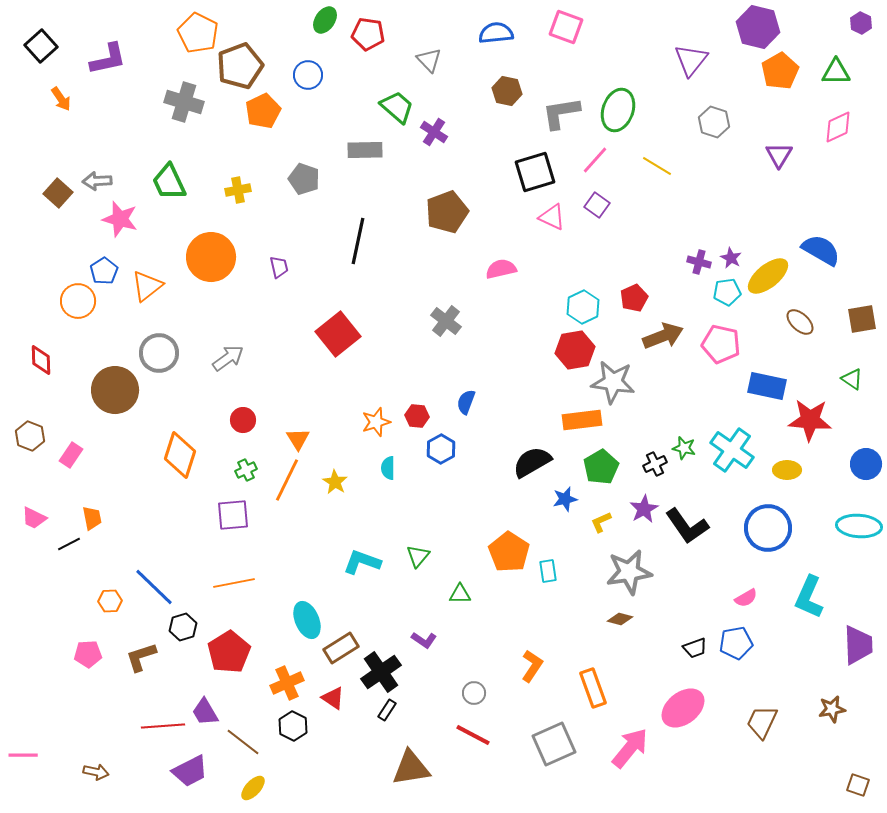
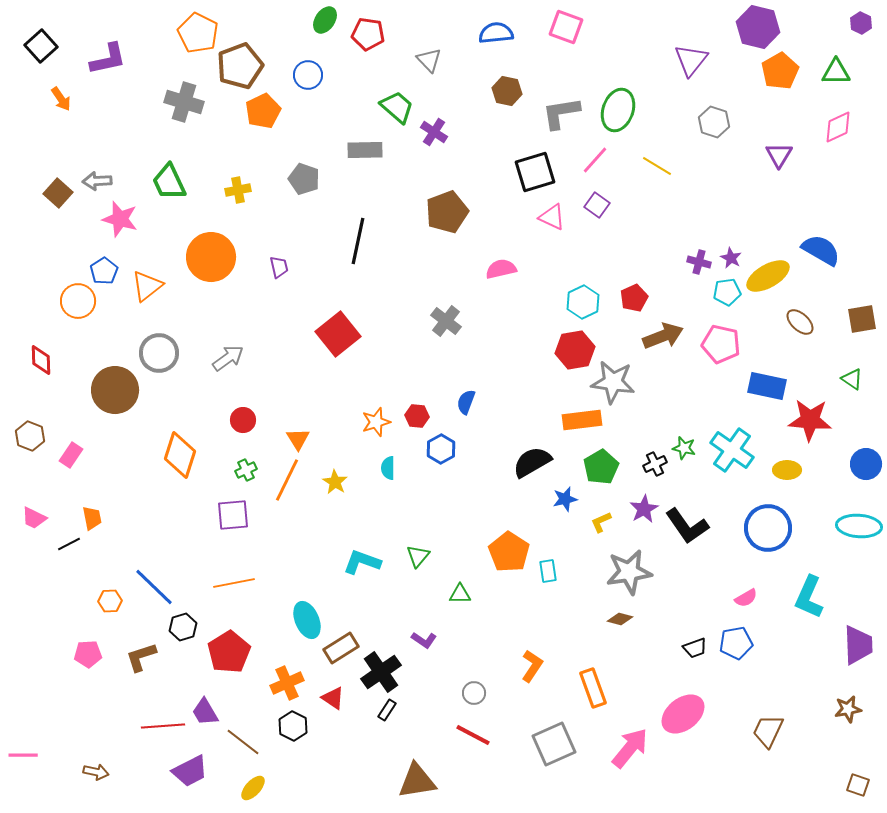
yellow ellipse at (768, 276): rotated 9 degrees clockwise
cyan hexagon at (583, 307): moved 5 px up
pink ellipse at (683, 708): moved 6 px down
brown star at (832, 709): moved 16 px right
brown trapezoid at (762, 722): moved 6 px right, 9 px down
brown triangle at (411, 768): moved 6 px right, 13 px down
